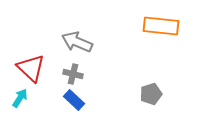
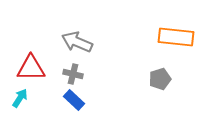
orange rectangle: moved 15 px right, 11 px down
red triangle: rotated 44 degrees counterclockwise
gray pentagon: moved 9 px right, 15 px up
